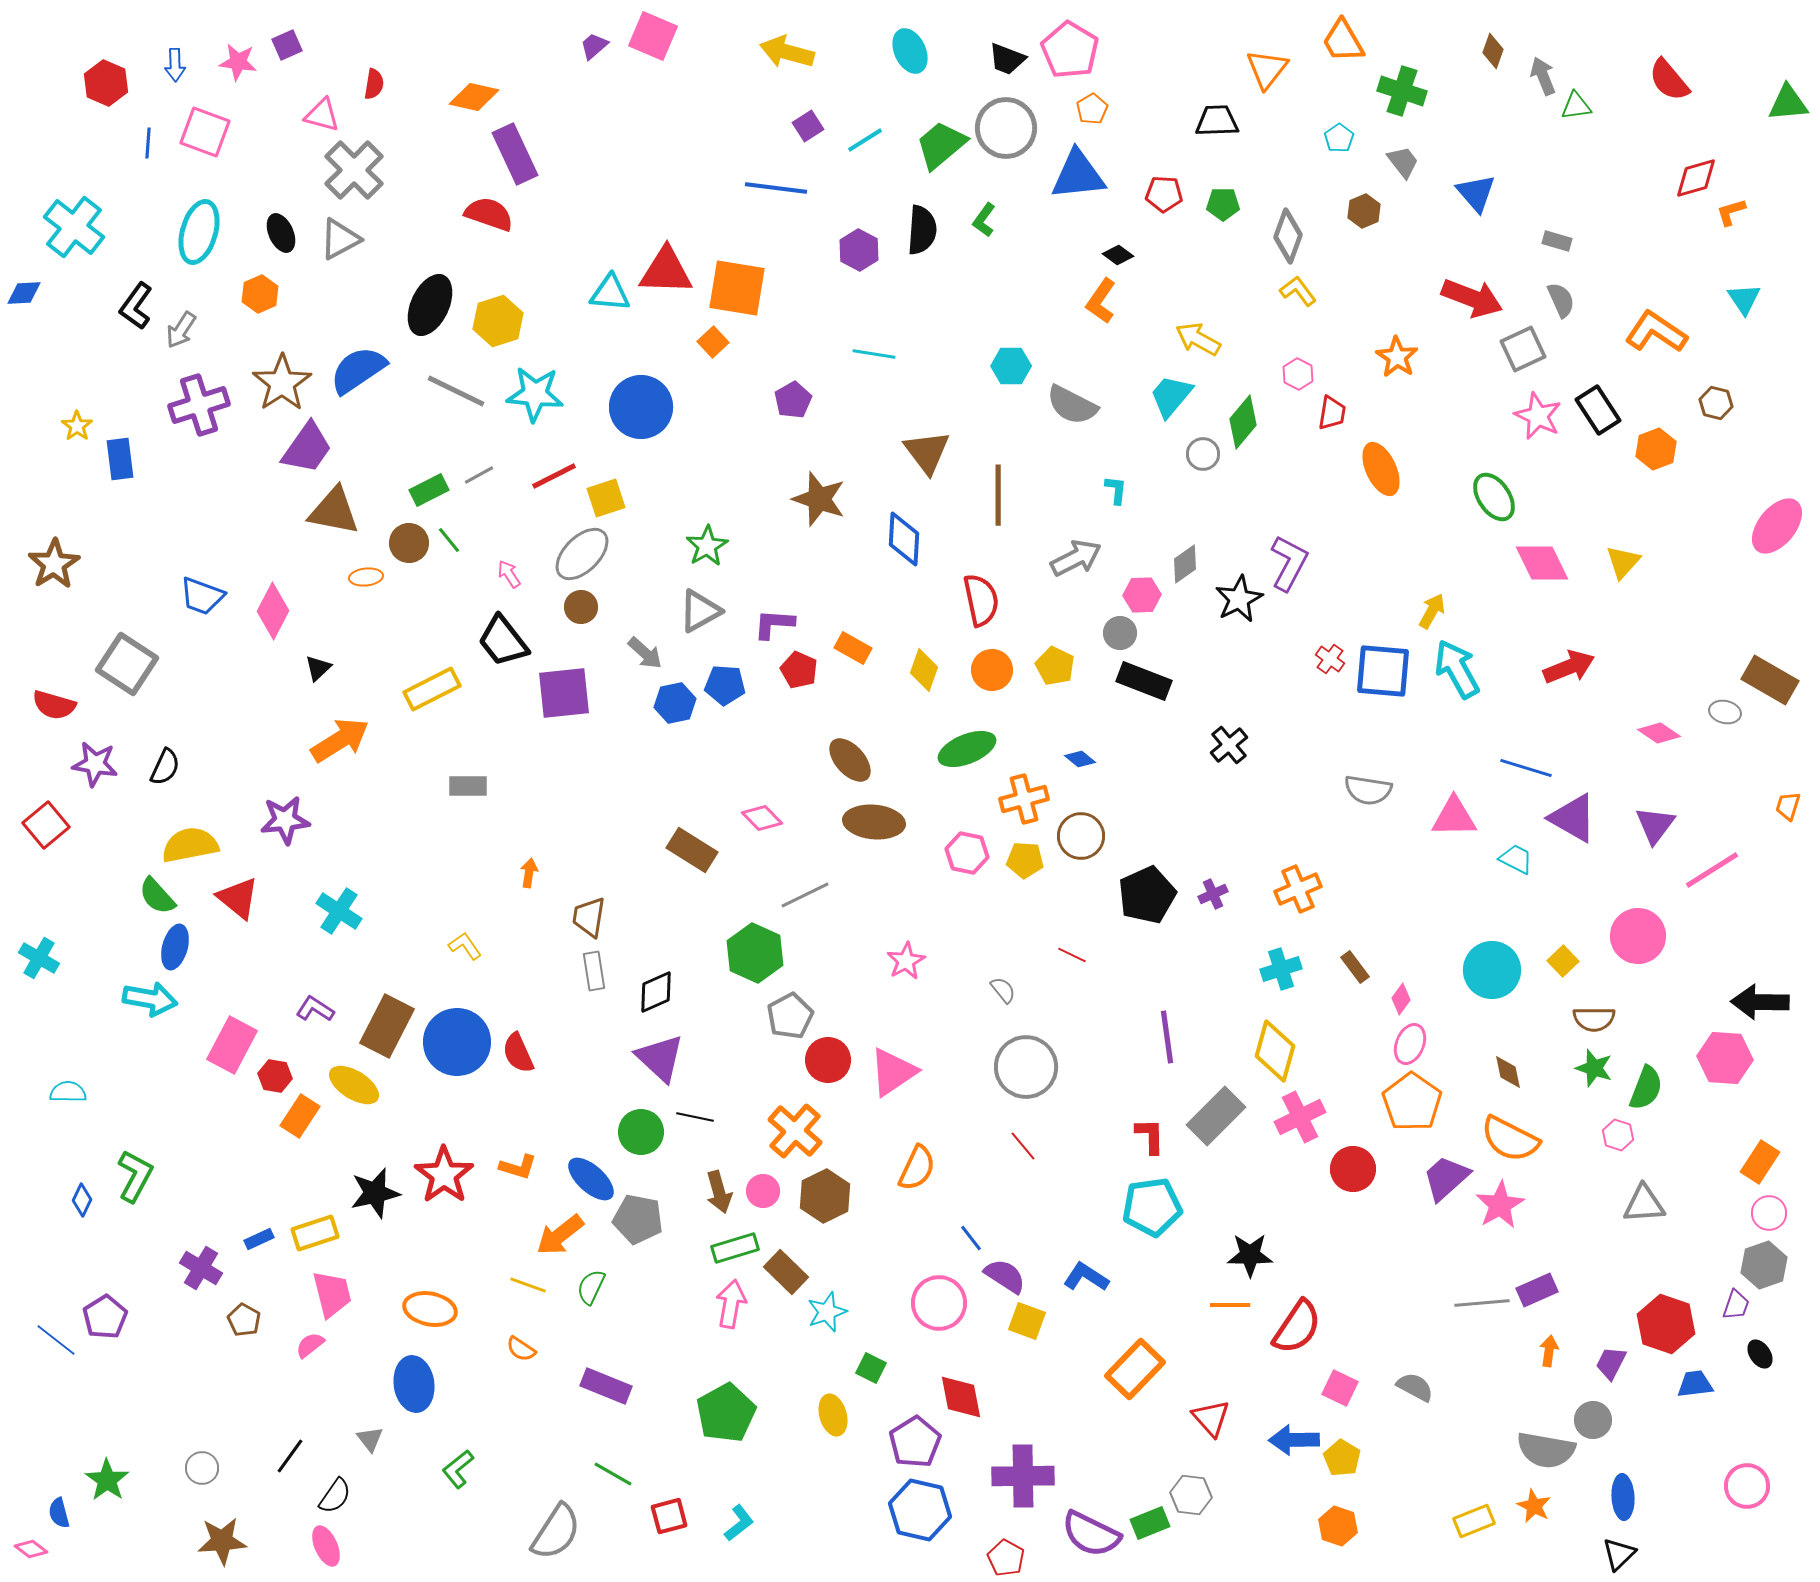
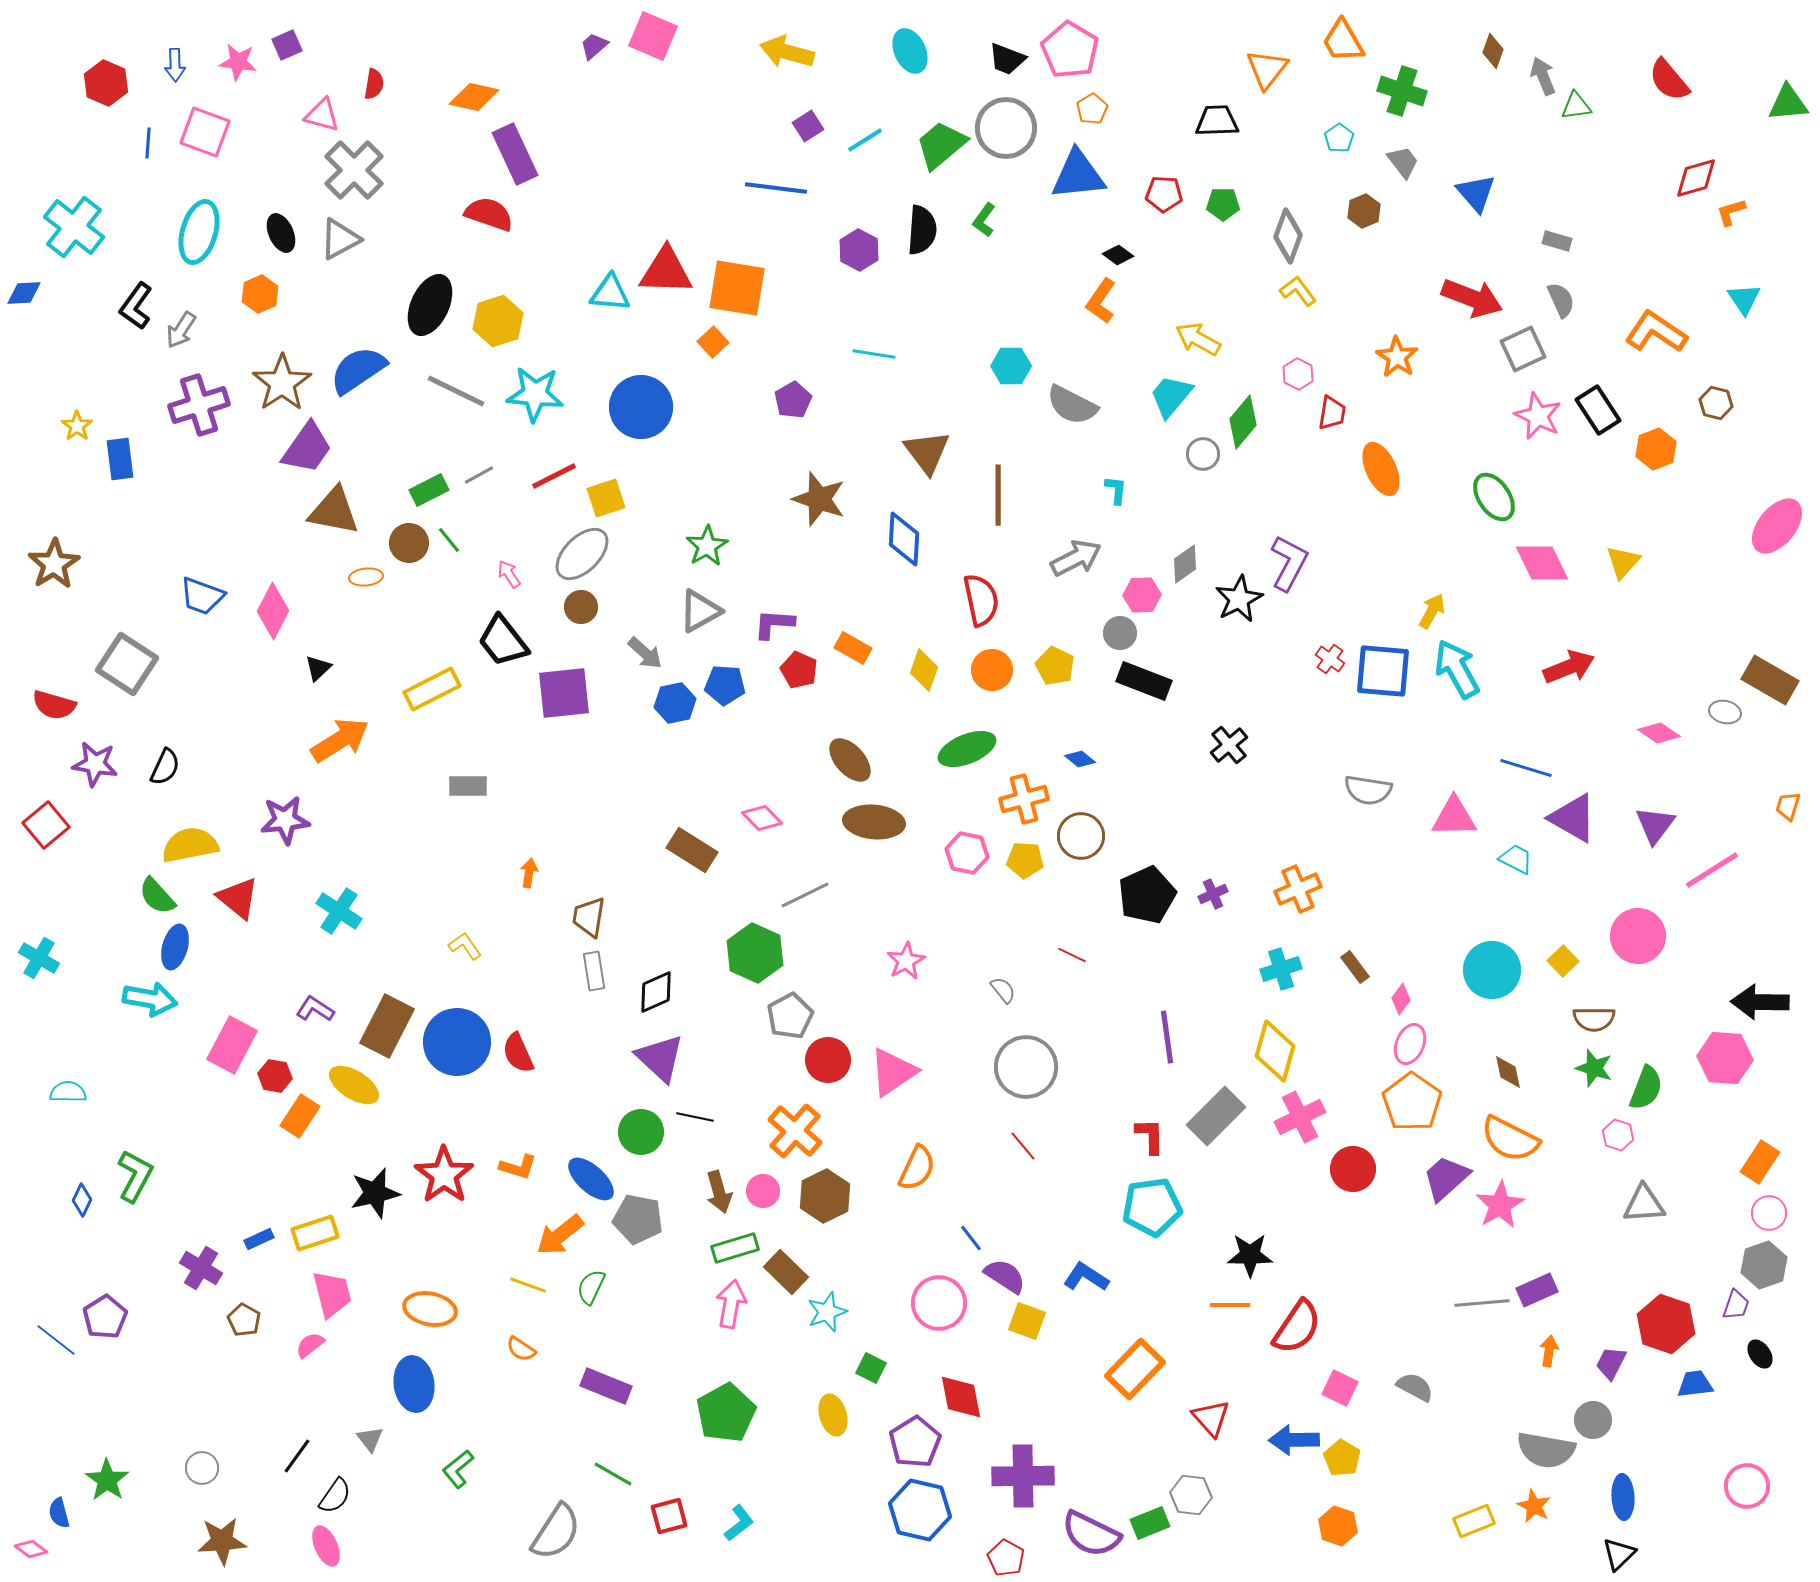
black line at (290, 1456): moved 7 px right
